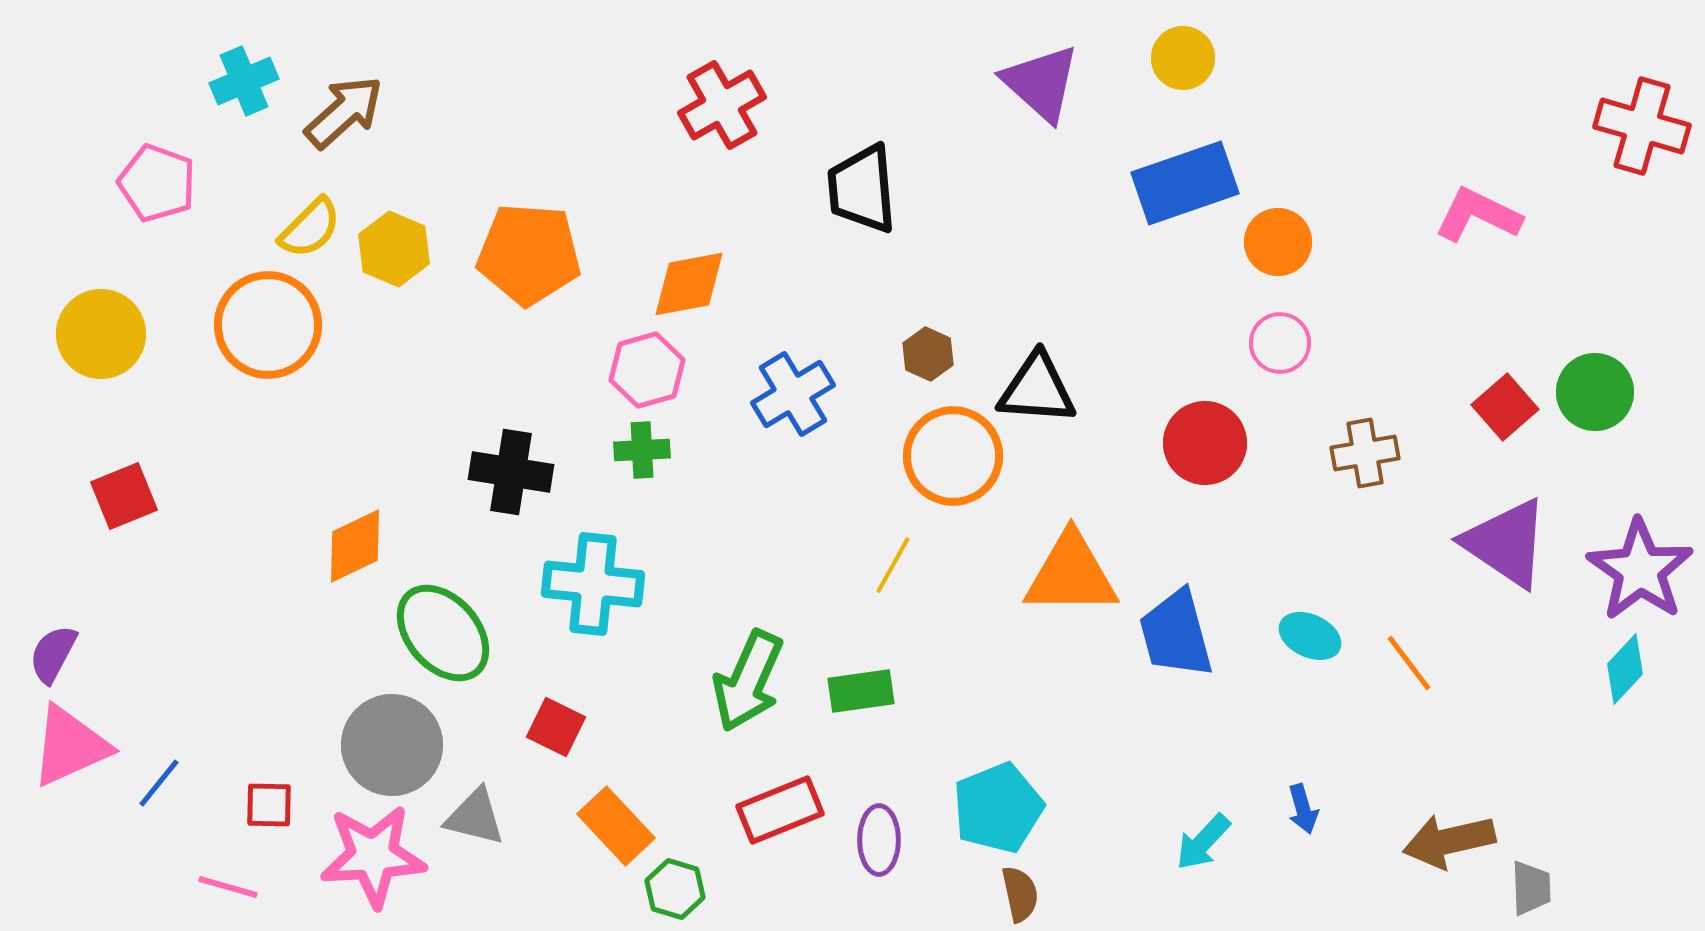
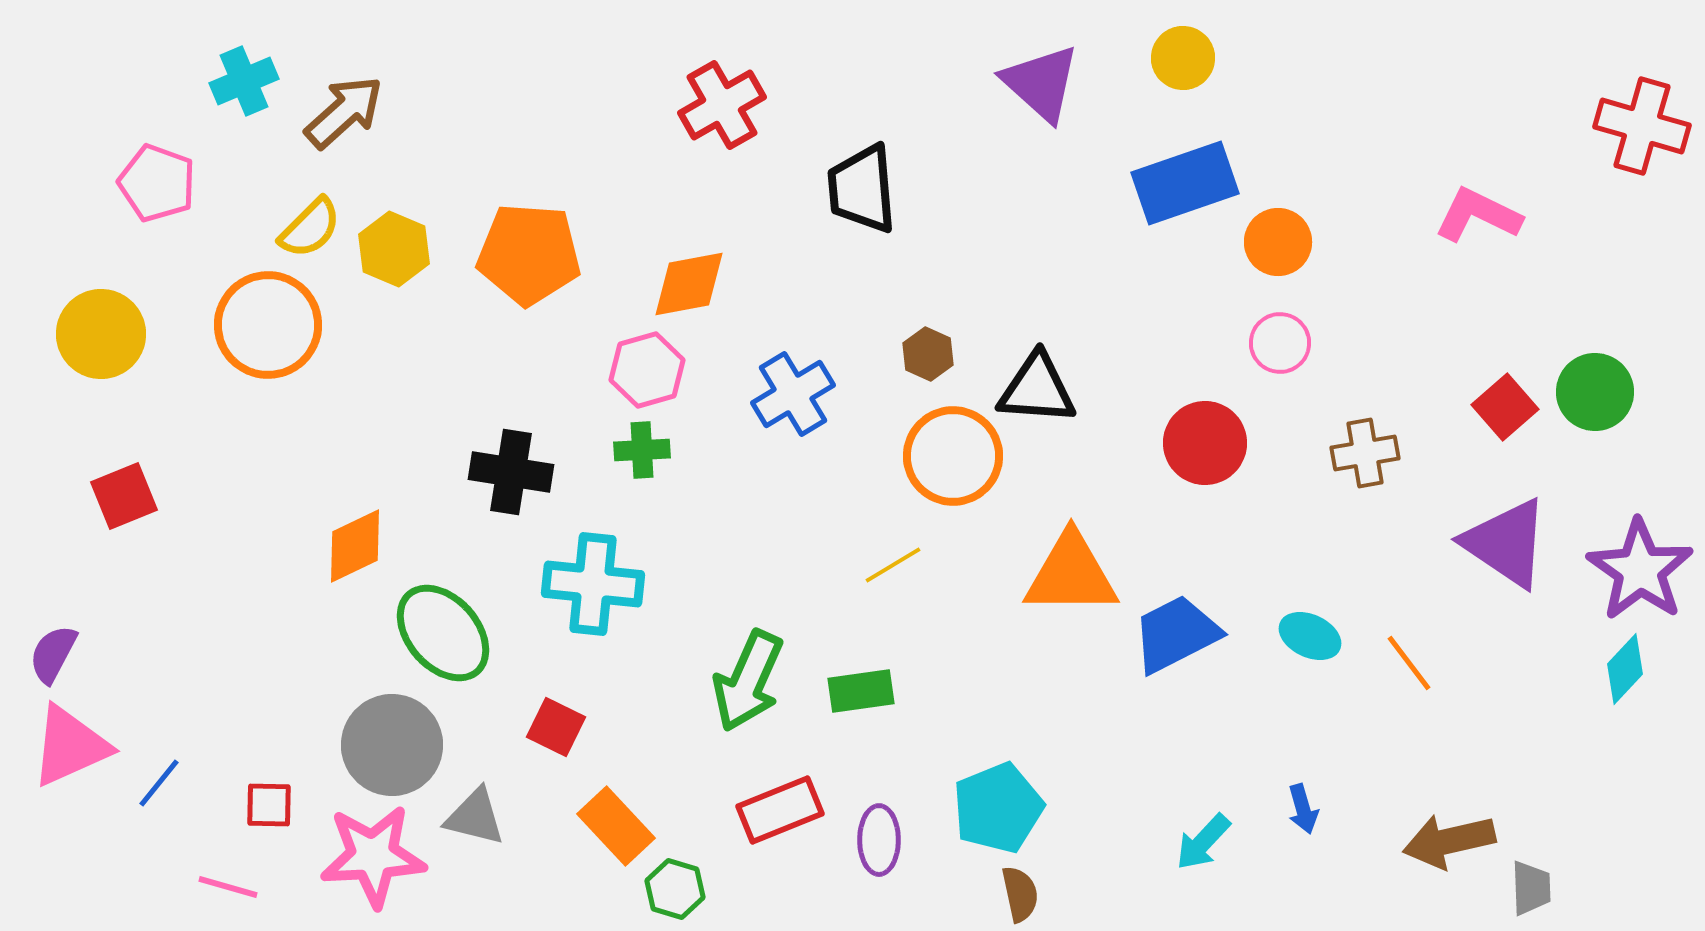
yellow line at (893, 565): rotated 30 degrees clockwise
blue trapezoid at (1176, 634): rotated 78 degrees clockwise
